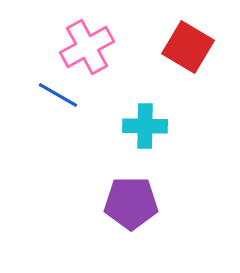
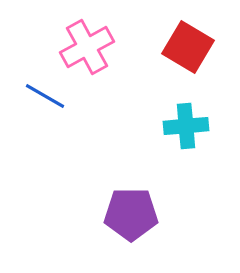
blue line: moved 13 px left, 1 px down
cyan cross: moved 41 px right; rotated 6 degrees counterclockwise
purple pentagon: moved 11 px down
